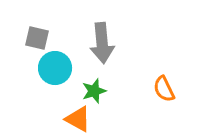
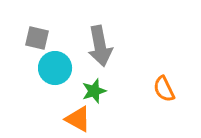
gray arrow: moved 2 px left, 3 px down; rotated 6 degrees counterclockwise
